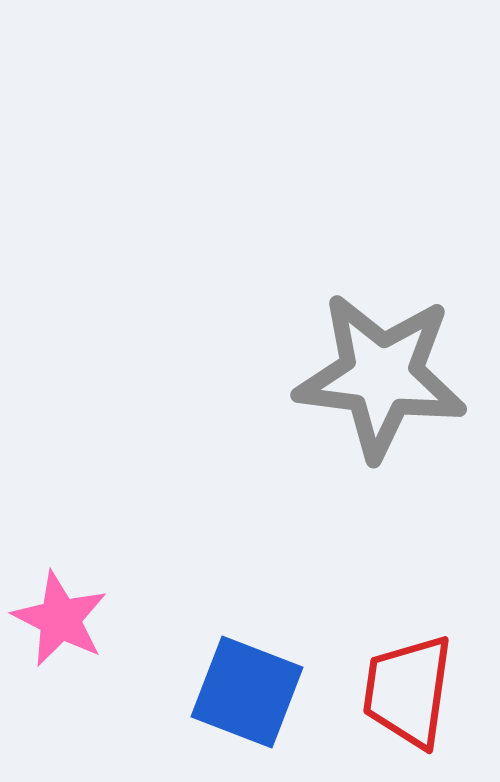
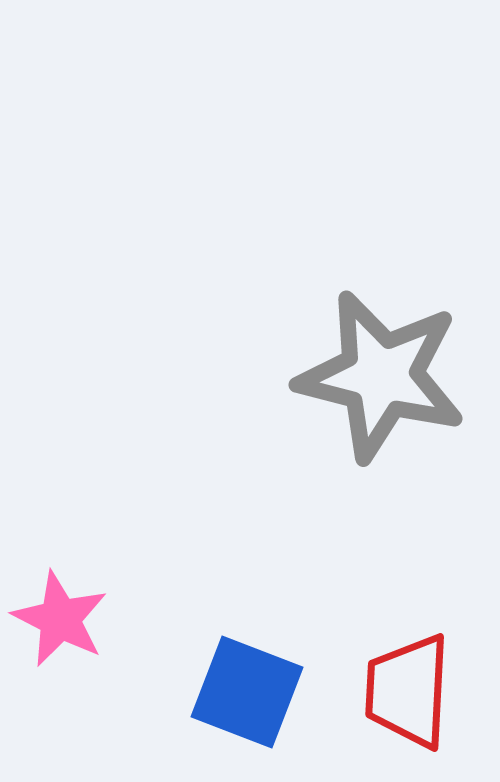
gray star: rotated 7 degrees clockwise
red trapezoid: rotated 5 degrees counterclockwise
